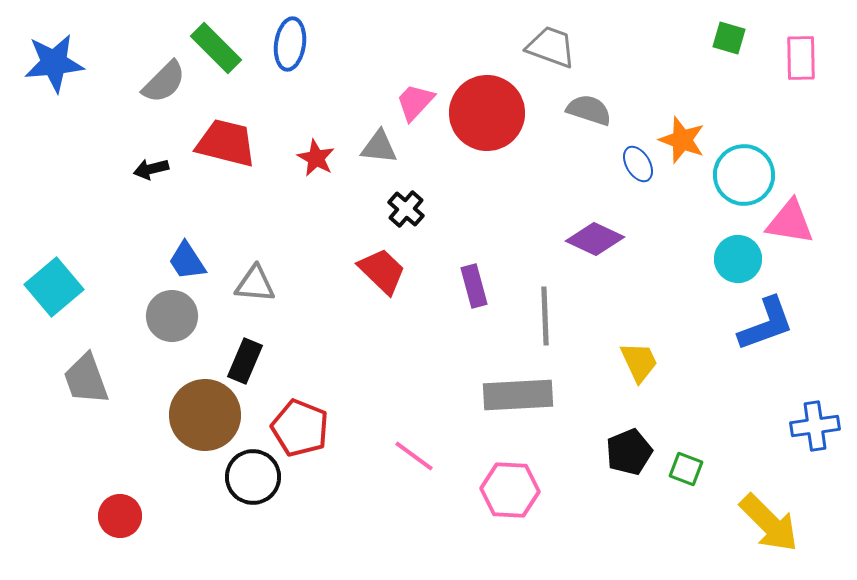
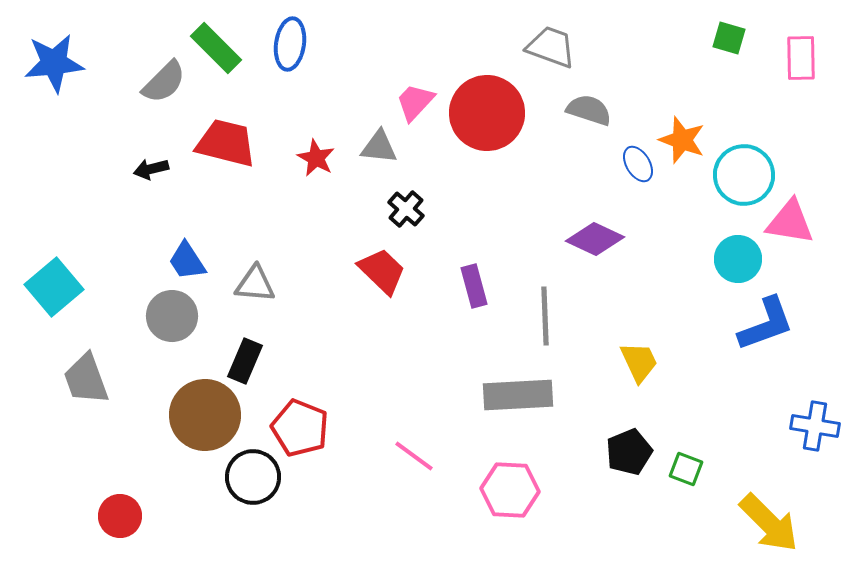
blue cross at (815, 426): rotated 18 degrees clockwise
